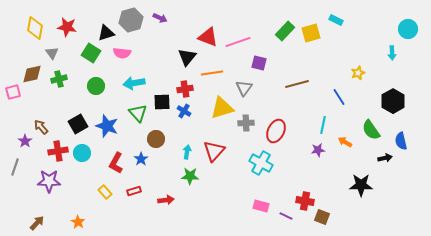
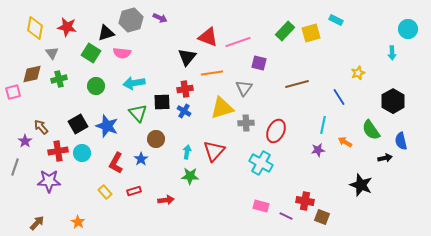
black star at (361, 185): rotated 20 degrees clockwise
